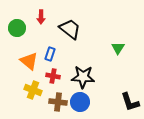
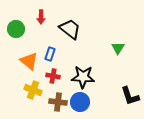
green circle: moved 1 px left, 1 px down
black L-shape: moved 6 px up
